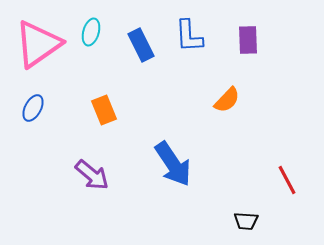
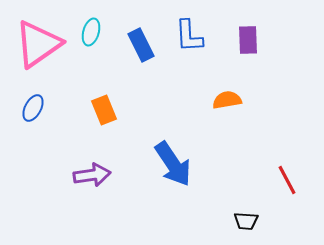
orange semicircle: rotated 144 degrees counterclockwise
purple arrow: rotated 48 degrees counterclockwise
